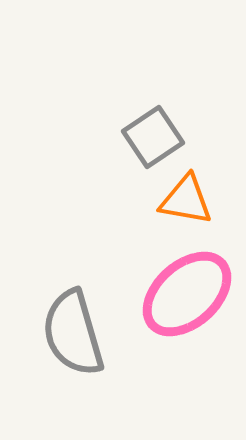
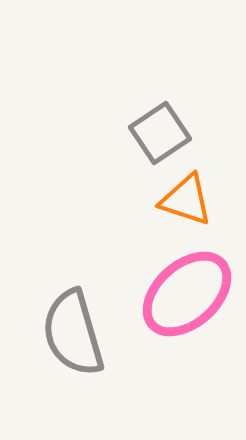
gray square: moved 7 px right, 4 px up
orange triangle: rotated 8 degrees clockwise
